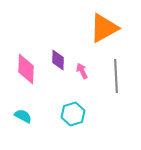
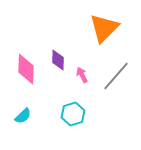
orange triangle: rotated 16 degrees counterclockwise
pink arrow: moved 4 px down
gray line: rotated 44 degrees clockwise
cyan semicircle: rotated 108 degrees clockwise
